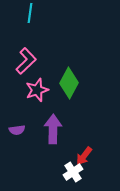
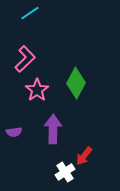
cyan line: rotated 48 degrees clockwise
pink L-shape: moved 1 px left, 2 px up
green diamond: moved 7 px right
pink star: rotated 15 degrees counterclockwise
purple semicircle: moved 3 px left, 2 px down
white cross: moved 8 px left
